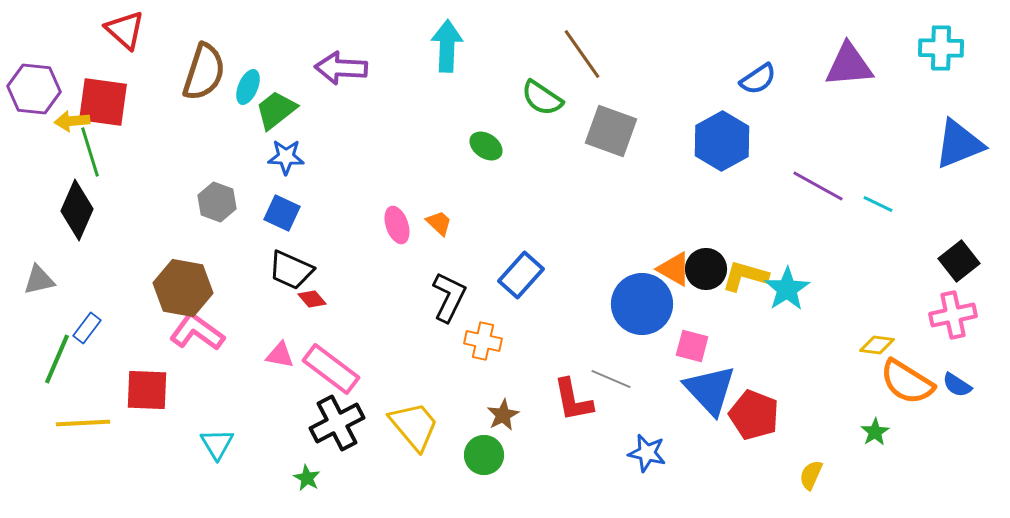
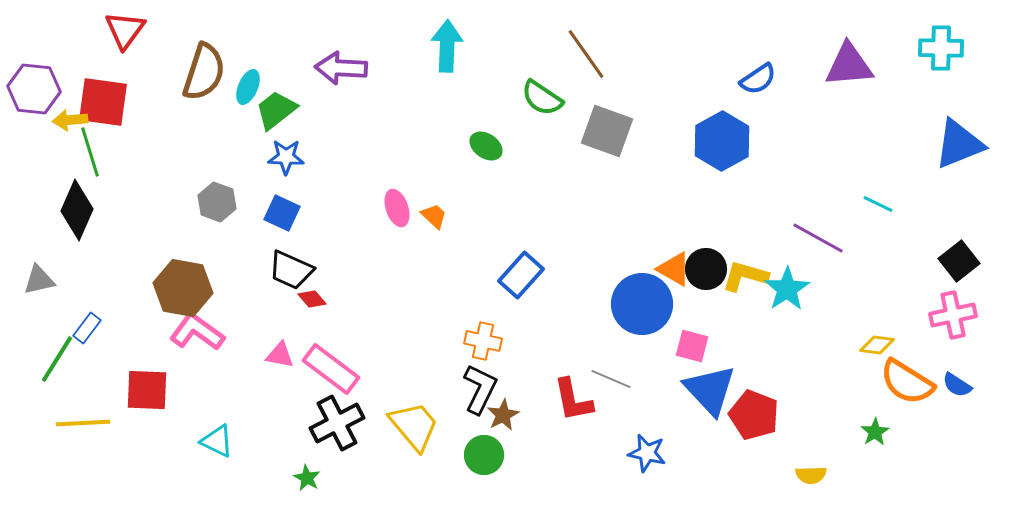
red triangle at (125, 30): rotated 24 degrees clockwise
brown line at (582, 54): moved 4 px right
yellow arrow at (72, 121): moved 2 px left, 1 px up
gray square at (611, 131): moved 4 px left
purple line at (818, 186): moved 52 px down
orange trapezoid at (439, 223): moved 5 px left, 7 px up
pink ellipse at (397, 225): moved 17 px up
black L-shape at (449, 297): moved 31 px right, 92 px down
green line at (57, 359): rotated 9 degrees clockwise
cyan triangle at (217, 444): moved 3 px up; rotated 33 degrees counterclockwise
yellow semicircle at (811, 475): rotated 116 degrees counterclockwise
